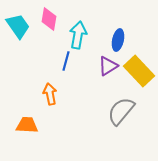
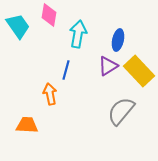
pink diamond: moved 4 px up
cyan arrow: moved 1 px up
blue line: moved 9 px down
